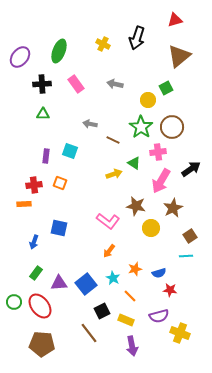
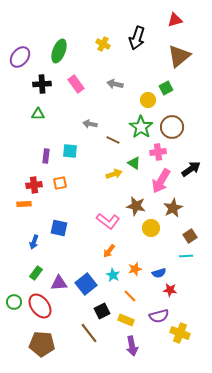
green triangle at (43, 114): moved 5 px left
cyan square at (70, 151): rotated 14 degrees counterclockwise
orange square at (60, 183): rotated 32 degrees counterclockwise
cyan star at (113, 278): moved 3 px up
